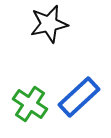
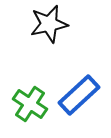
blue rectangle: moved 2 px up
